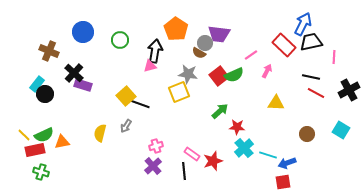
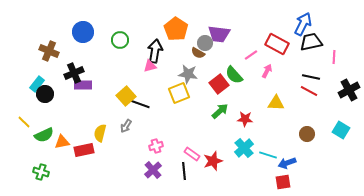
red rectangle at (284, 45): moved 7 px left, 1 px up; rotated 15 degrees counterclockwise
brown semicircle at (199, 53): moved 1 px left
black cross at (74, 73): rotated 24 degrees clockwise
green semicircle at (234, 75): rotated 72 degrees clockwise
red square at (219, 76): moved 8 px down
purple rectangle at (83, 85): rotated 18 degrees counterclockwise
yellow square at (179, 92): moved 1 px down
red line at (316, 93): moved 7 px left, 2 px up
red star at (237, 127): moved 8 px right, 8 px up
yellow line at (24, 135): moved 13 px up
red rectangle at (35, 150): moved 49 px right
purple cross at (153, 166): moved 4 px down
